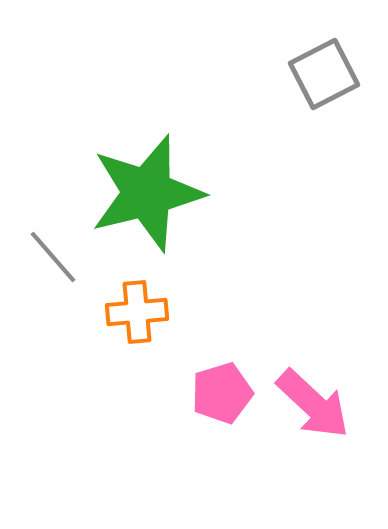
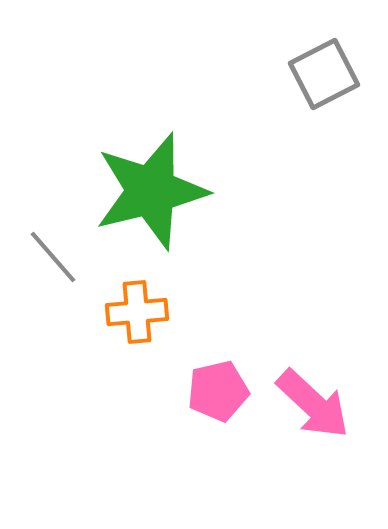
green star: moved 4 px right, 2 px up
pink pentagon: moved 4 px left, 2 px up; rotated 4 degrees clockwise
